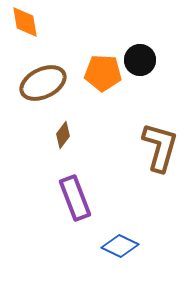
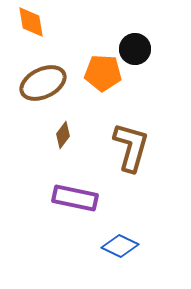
orange diamond: moved 6 px right
black circle: moved 5 px left, 11 px up
brown L-shape: moved 29 px left
purple rectangle: rotated 57 degrees counterclockwise
